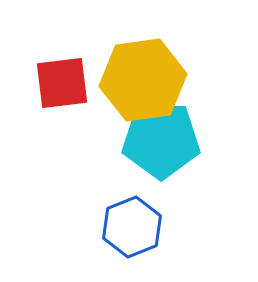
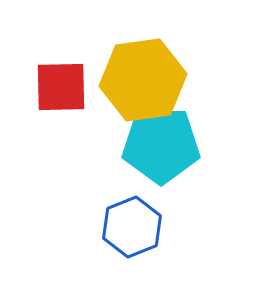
red square: moved 1 px left, 4 px down; rotated 6 degrees clockwise
cyan pentagon: moved 5 px down
